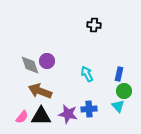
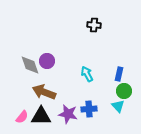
brown arrow: moved 4 px right, 1 px down
